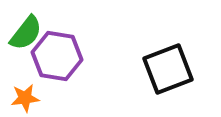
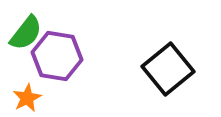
black square: rotated 18 degrees counterclockwise
orange star: moved 2 px right; rotated 20 degrees counterclockwise
